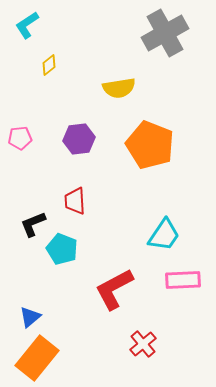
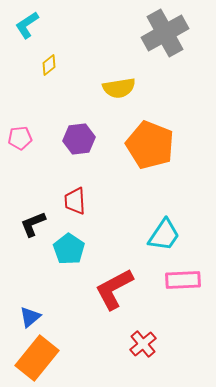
cyan pentagon: moved 7 px right; rotated 12 degrees clockwise
